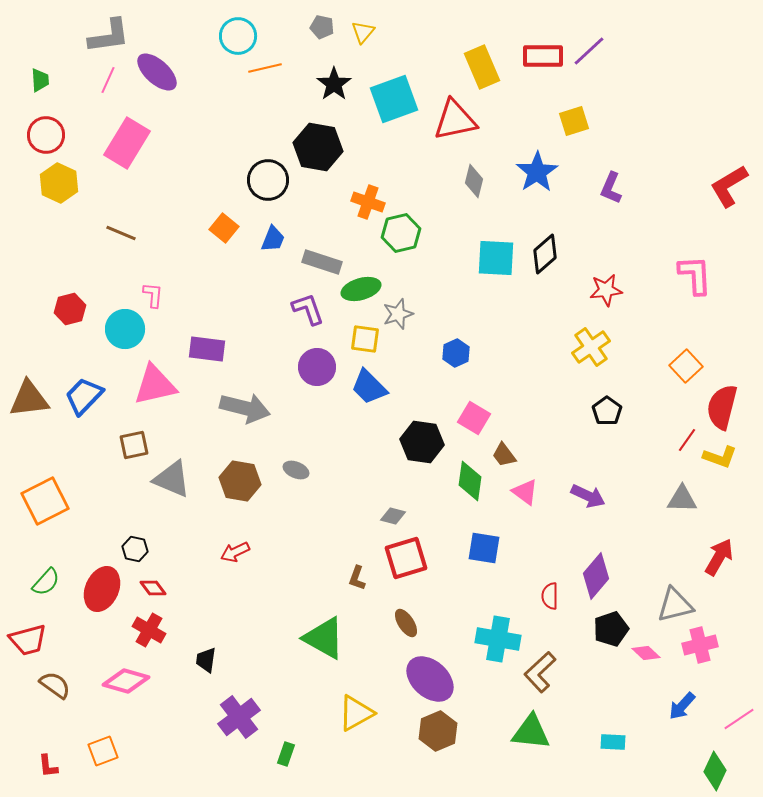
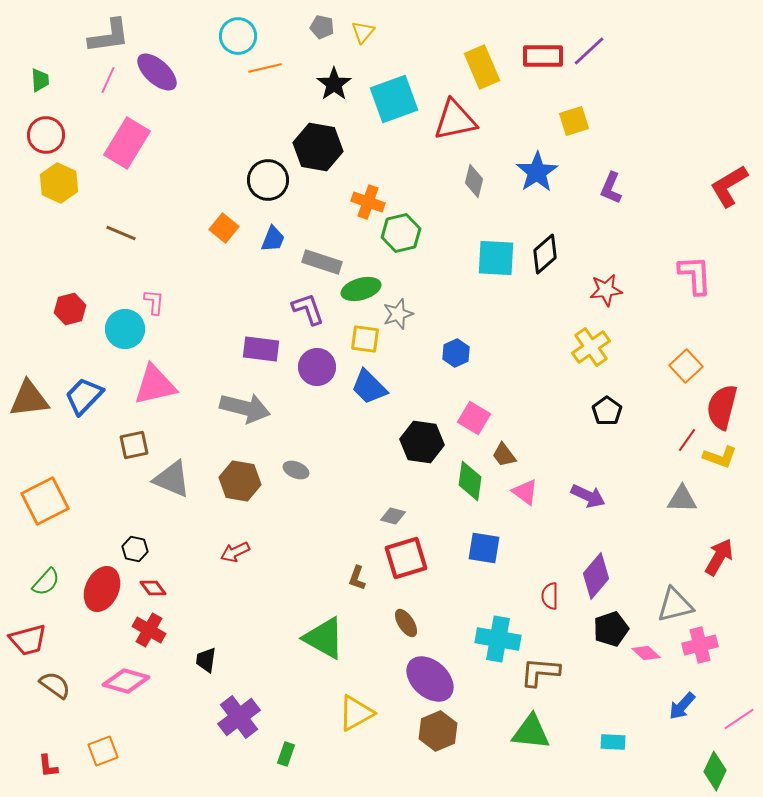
pink L-shape at (153, 295): moved 1 px right, 7 px down
purple rectangle at (207, 349): moved 54 px right
brown L-shape at (540, 672): rotated 48 degrees clockwise
